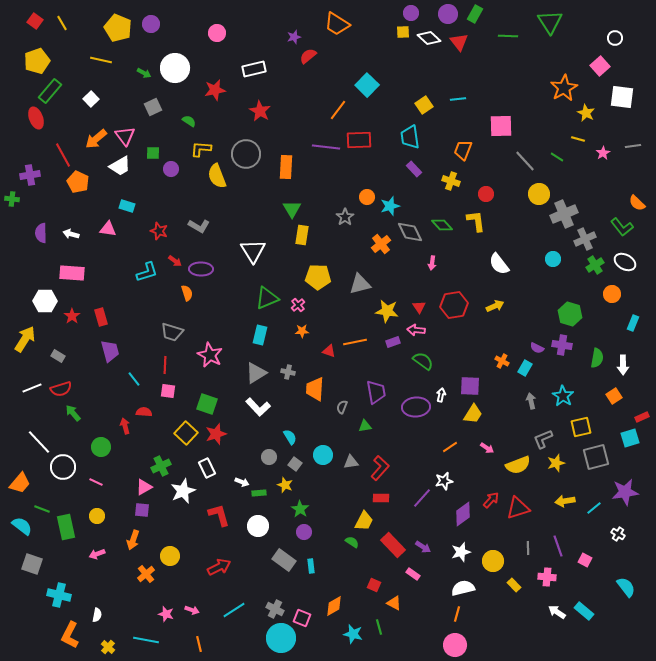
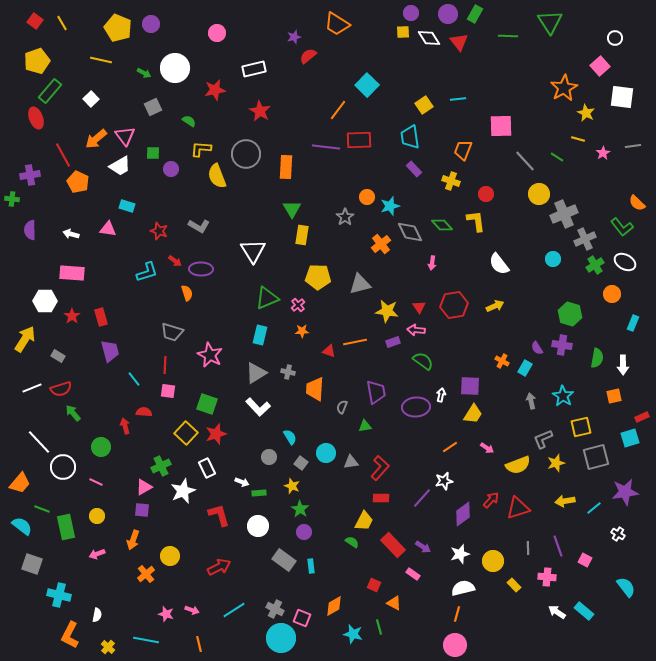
white diamond at (429, 38): rotated 15 degrees clockwise
purple semicircle at (41, 233): moved 11 px left, 3 px up
purple semicircle at (537, 348): rotated 32 degrees clockwise
orange square at (614, 396): rotated 21 degrees clockwise
cyan circle at (323, 455): moved 3 px right, 2 px up
gray square at (295, 464): moved 6 px right, 1 px up
yellow star at (285, 485): moved 7 px right, 1 px down
white star at (461, 552): moved 1 px left, 2 px down
